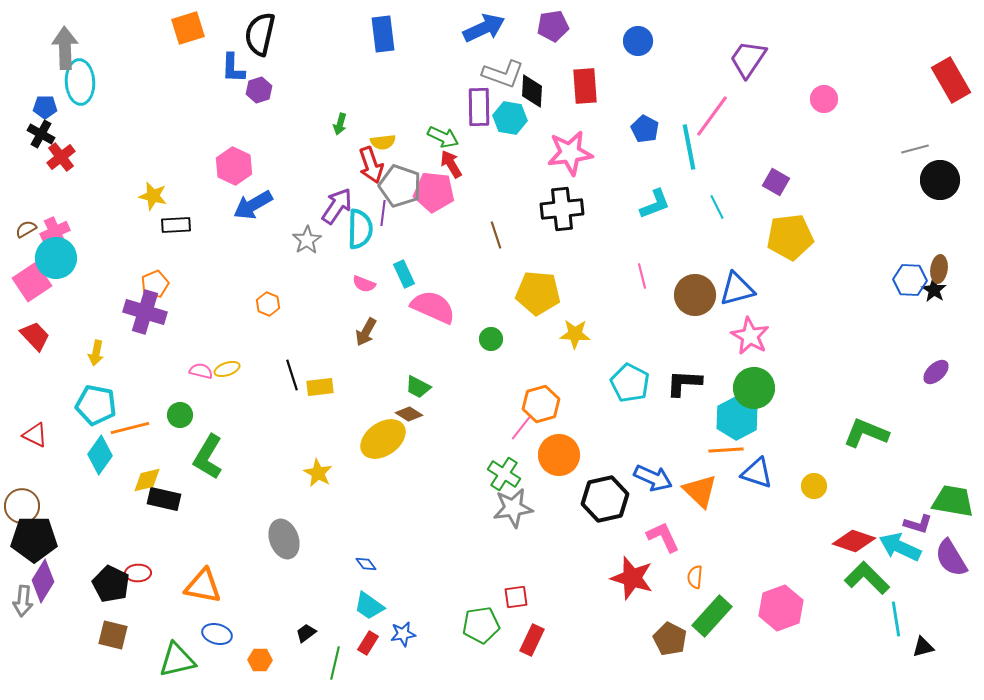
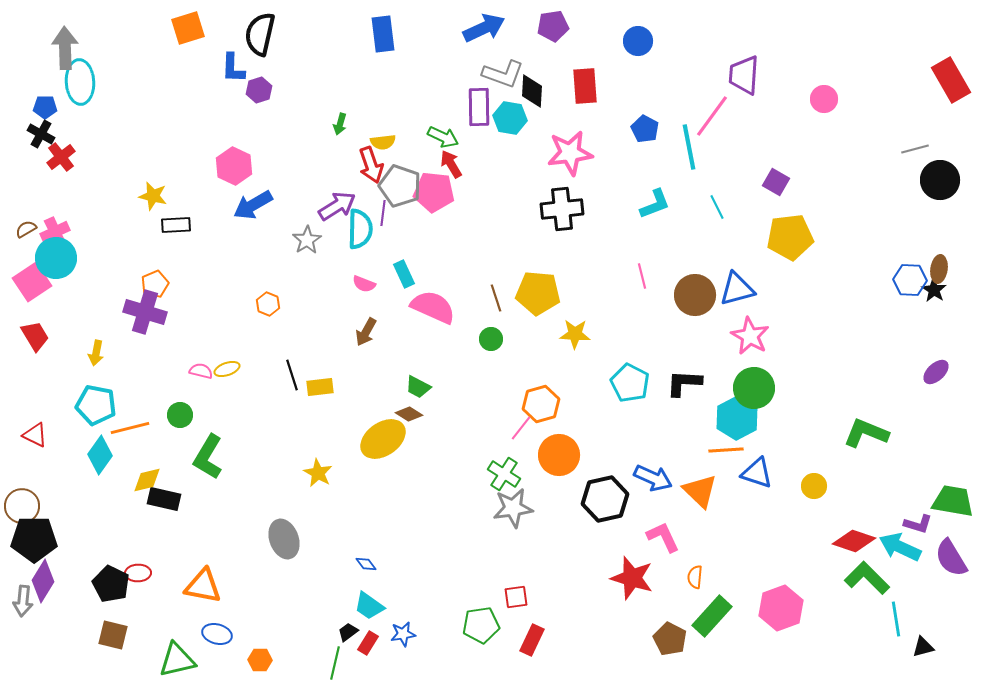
purple trapezoid at (748, 59): moved 4 px left, 16 px down; rotated 30 degrees counterclockwise
purple arrow at (337, 206): rotated 24 degrees clockwise
brown line at (496, 235): moved 63 px down
red trapezoid at (35, 336): rotated 12 degrees clockwise
black trapezoid at (306, 633): moved 42 px right, 1 px up
